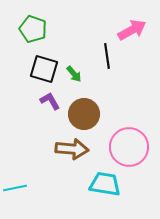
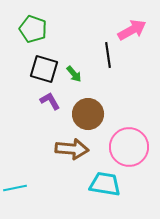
black line: moved 1 px right, 1 px up
brown circle: moved 4 px right
